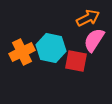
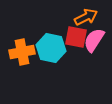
orange arrow: moved 2 px left, 1 px up
orange cross: rotated 15 degrees clockwise
red square: moved 24 px up
